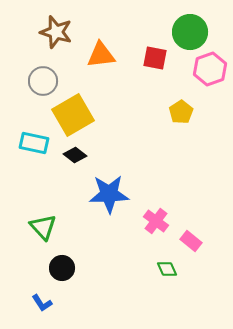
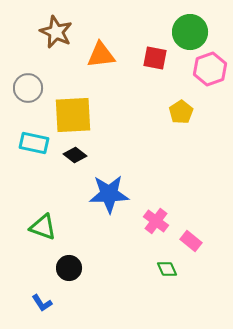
brown star: rotated 8 degrees clockwise
gray circle: moved 15 px left, 7 px down
yellow square: rotated 27 degrees clockwise
green triangle: rotated 28 degrees counterclockwise
black circle: moved 7 px right
